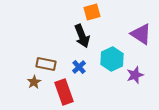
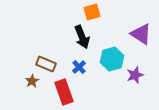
black arrow: moved 1 px down
cyan hexagon: rotated 10 degrees clockwise
brown rectangle: rotated 12 degrees clockwise
brown star: moved 2 px left, 1 px up
